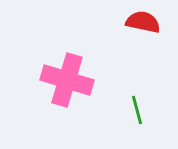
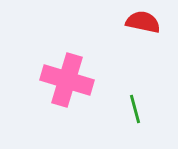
green line: moved 2 px left, 1 px up
